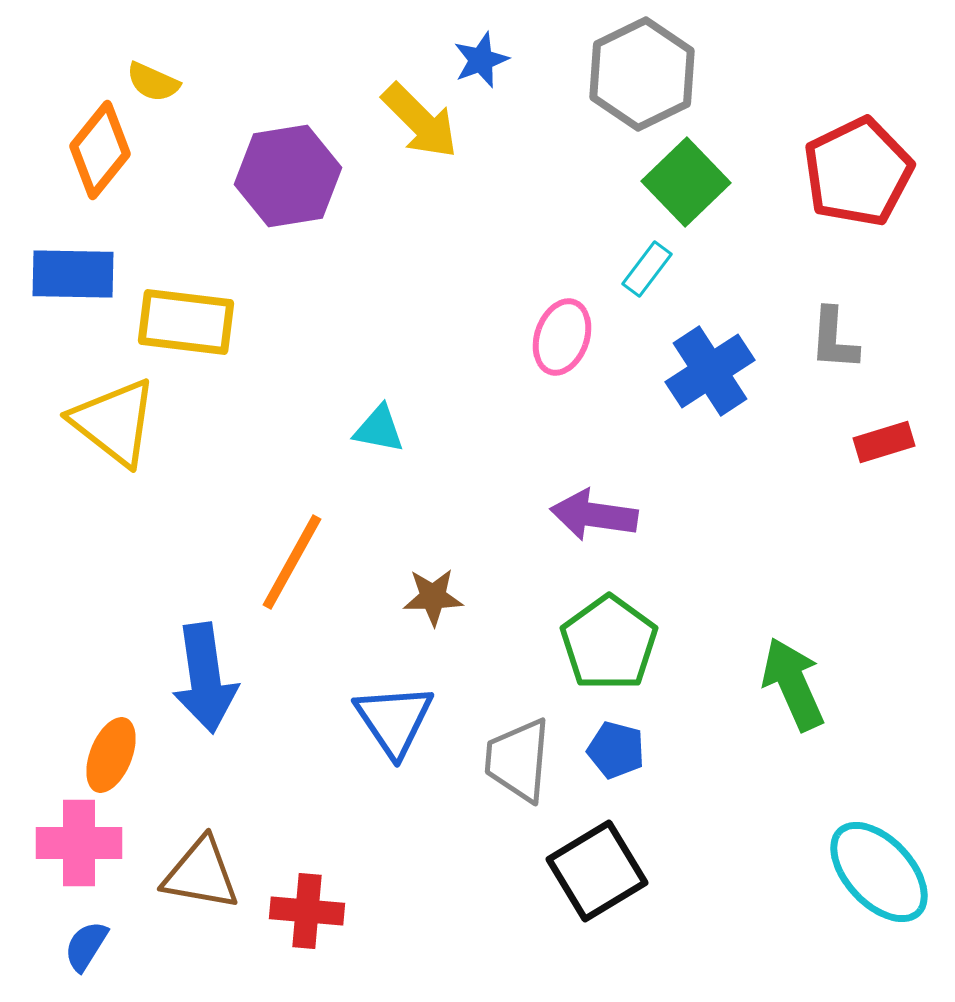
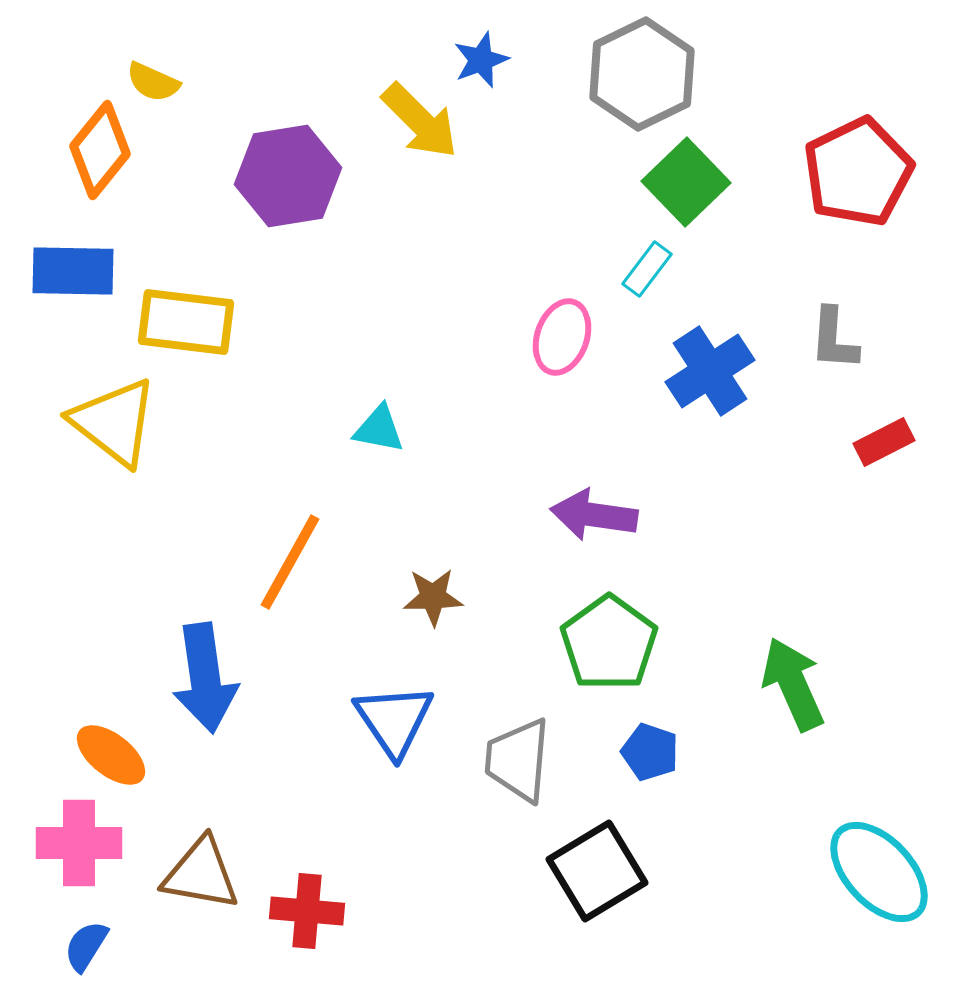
blue rectangle: moved 3 px up
red rectangle: rotated 10 degrees counterclockwise
orange line: moved 2 px left
blue pentagon: moved 34 px right, 2 px down; rotated 4 degrees clockwise
orange ellipse: rotated 74 degrees counterclockwise
